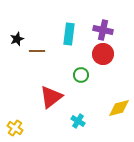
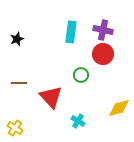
cyan rectangle: moved 2 px right, 2 px up
brown line: moved 18 px left, 32 px down
red triangle: rotated 35 degrees counterclockwise
